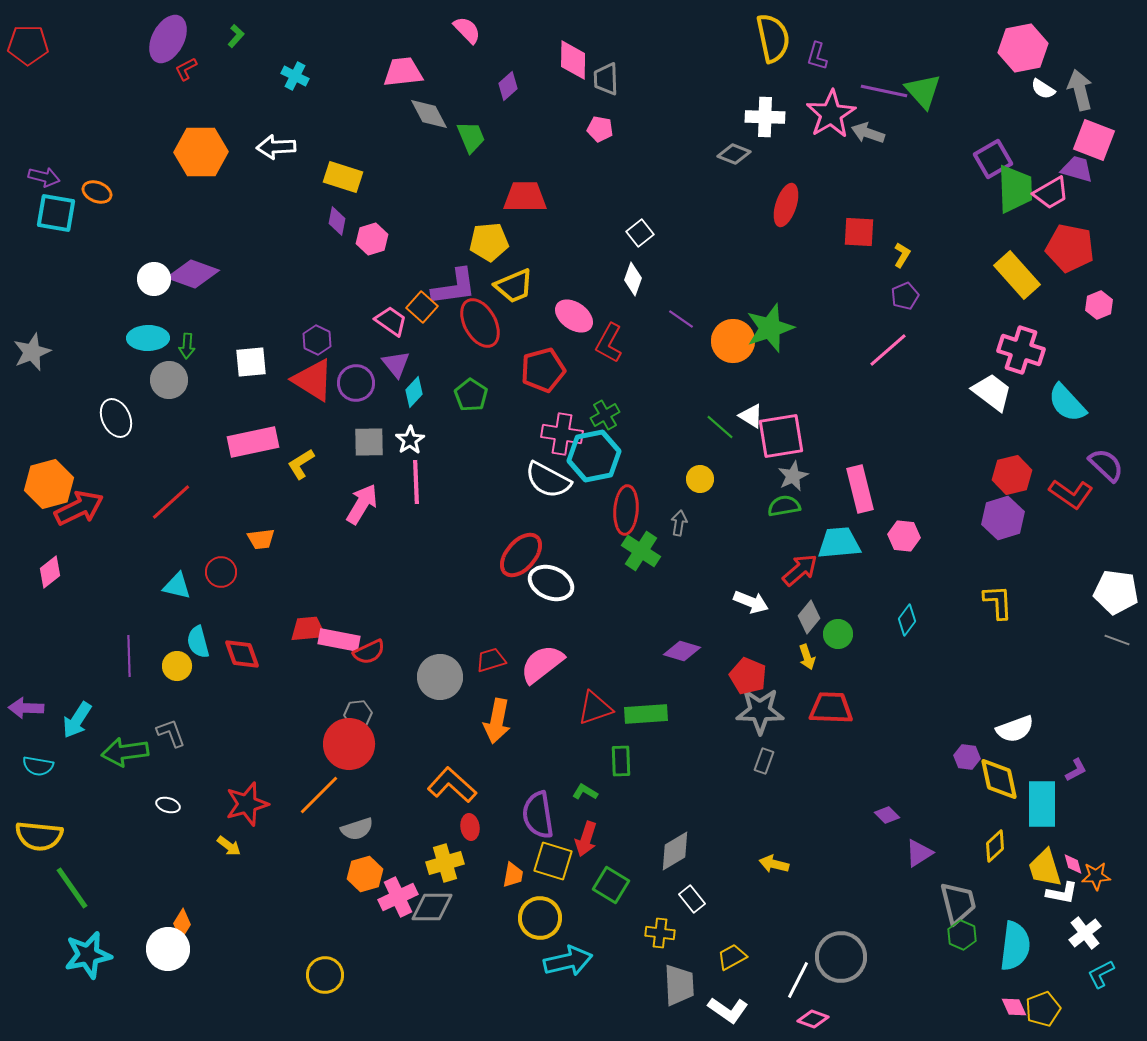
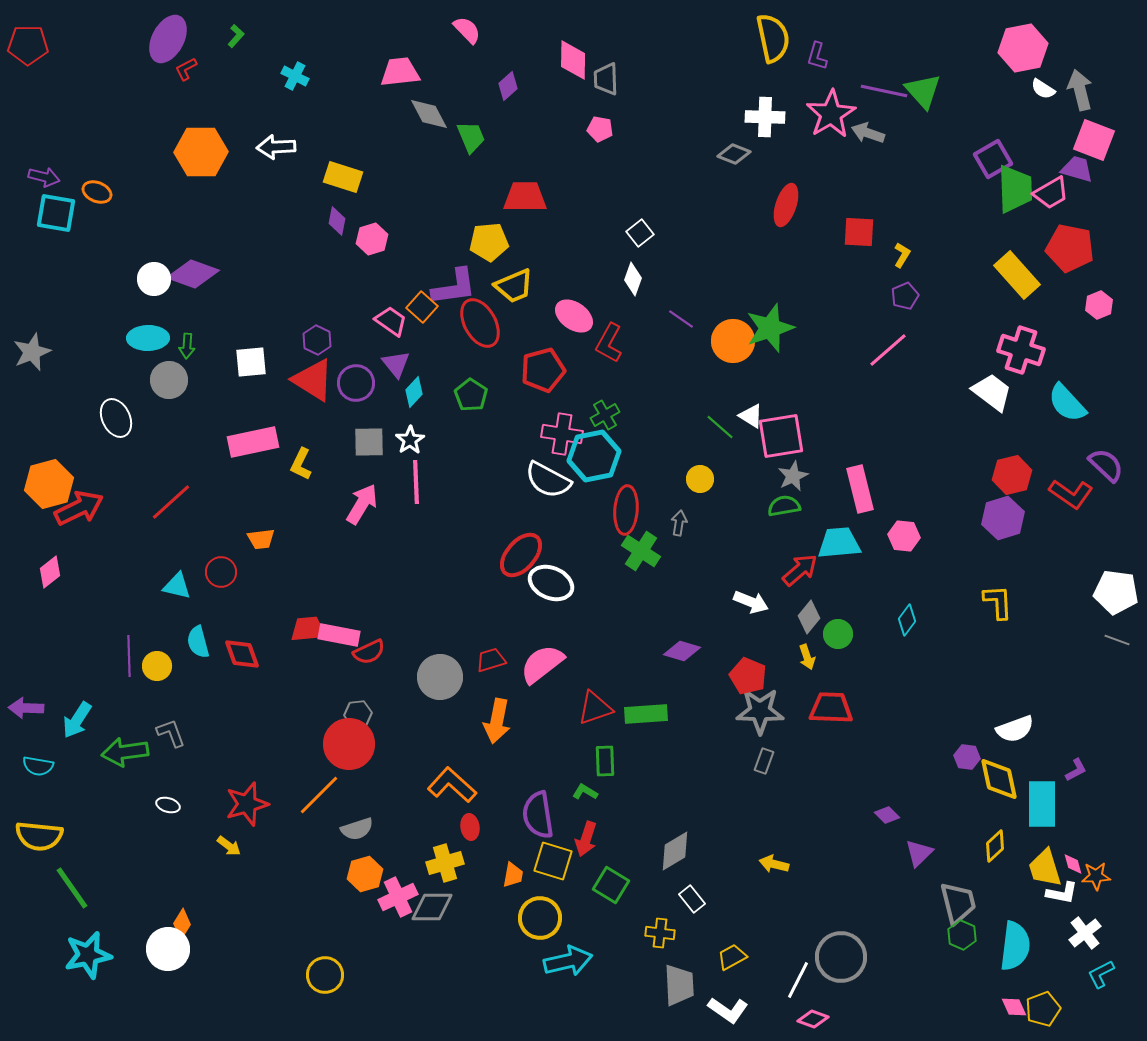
pink trapezoid at (403, 72): moved 3 px left
yellow L-shape at (301, 464): rotated 32 degrees counterclockwise
pink rectangle at (339, 640): moved 5 px up
yellow circle at (177, 666): moved 20 px left
green rectangle at (621, 761): moved 16 px left
purple triangle at (919, 853): rotated 12 degrees counterclockwise
